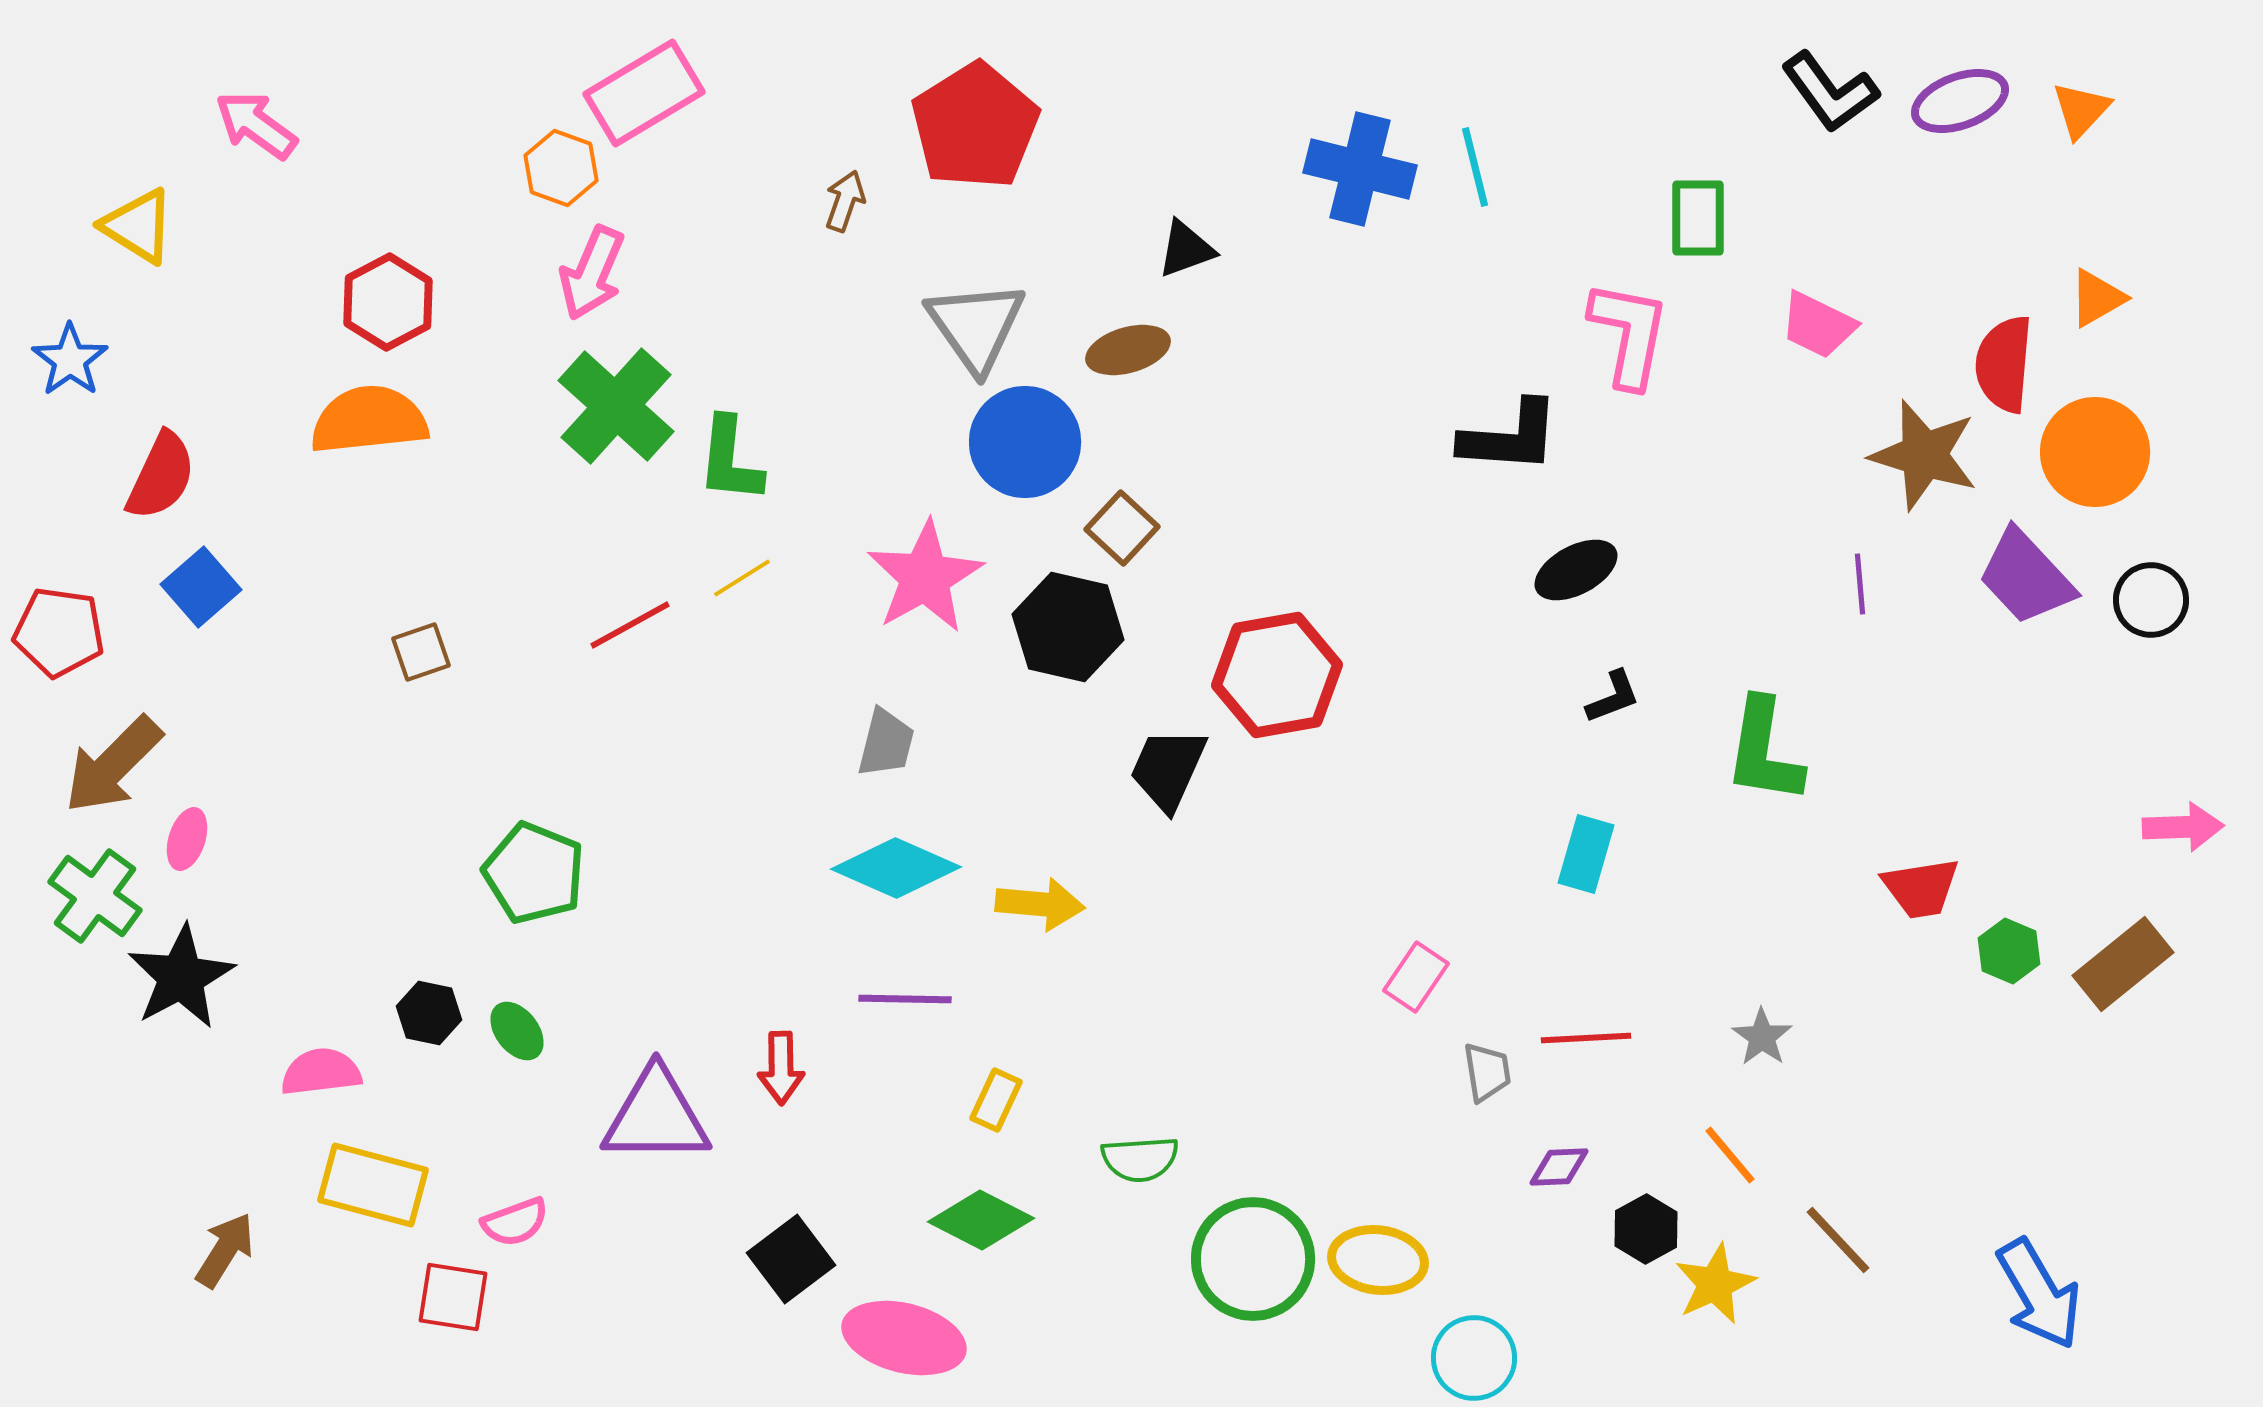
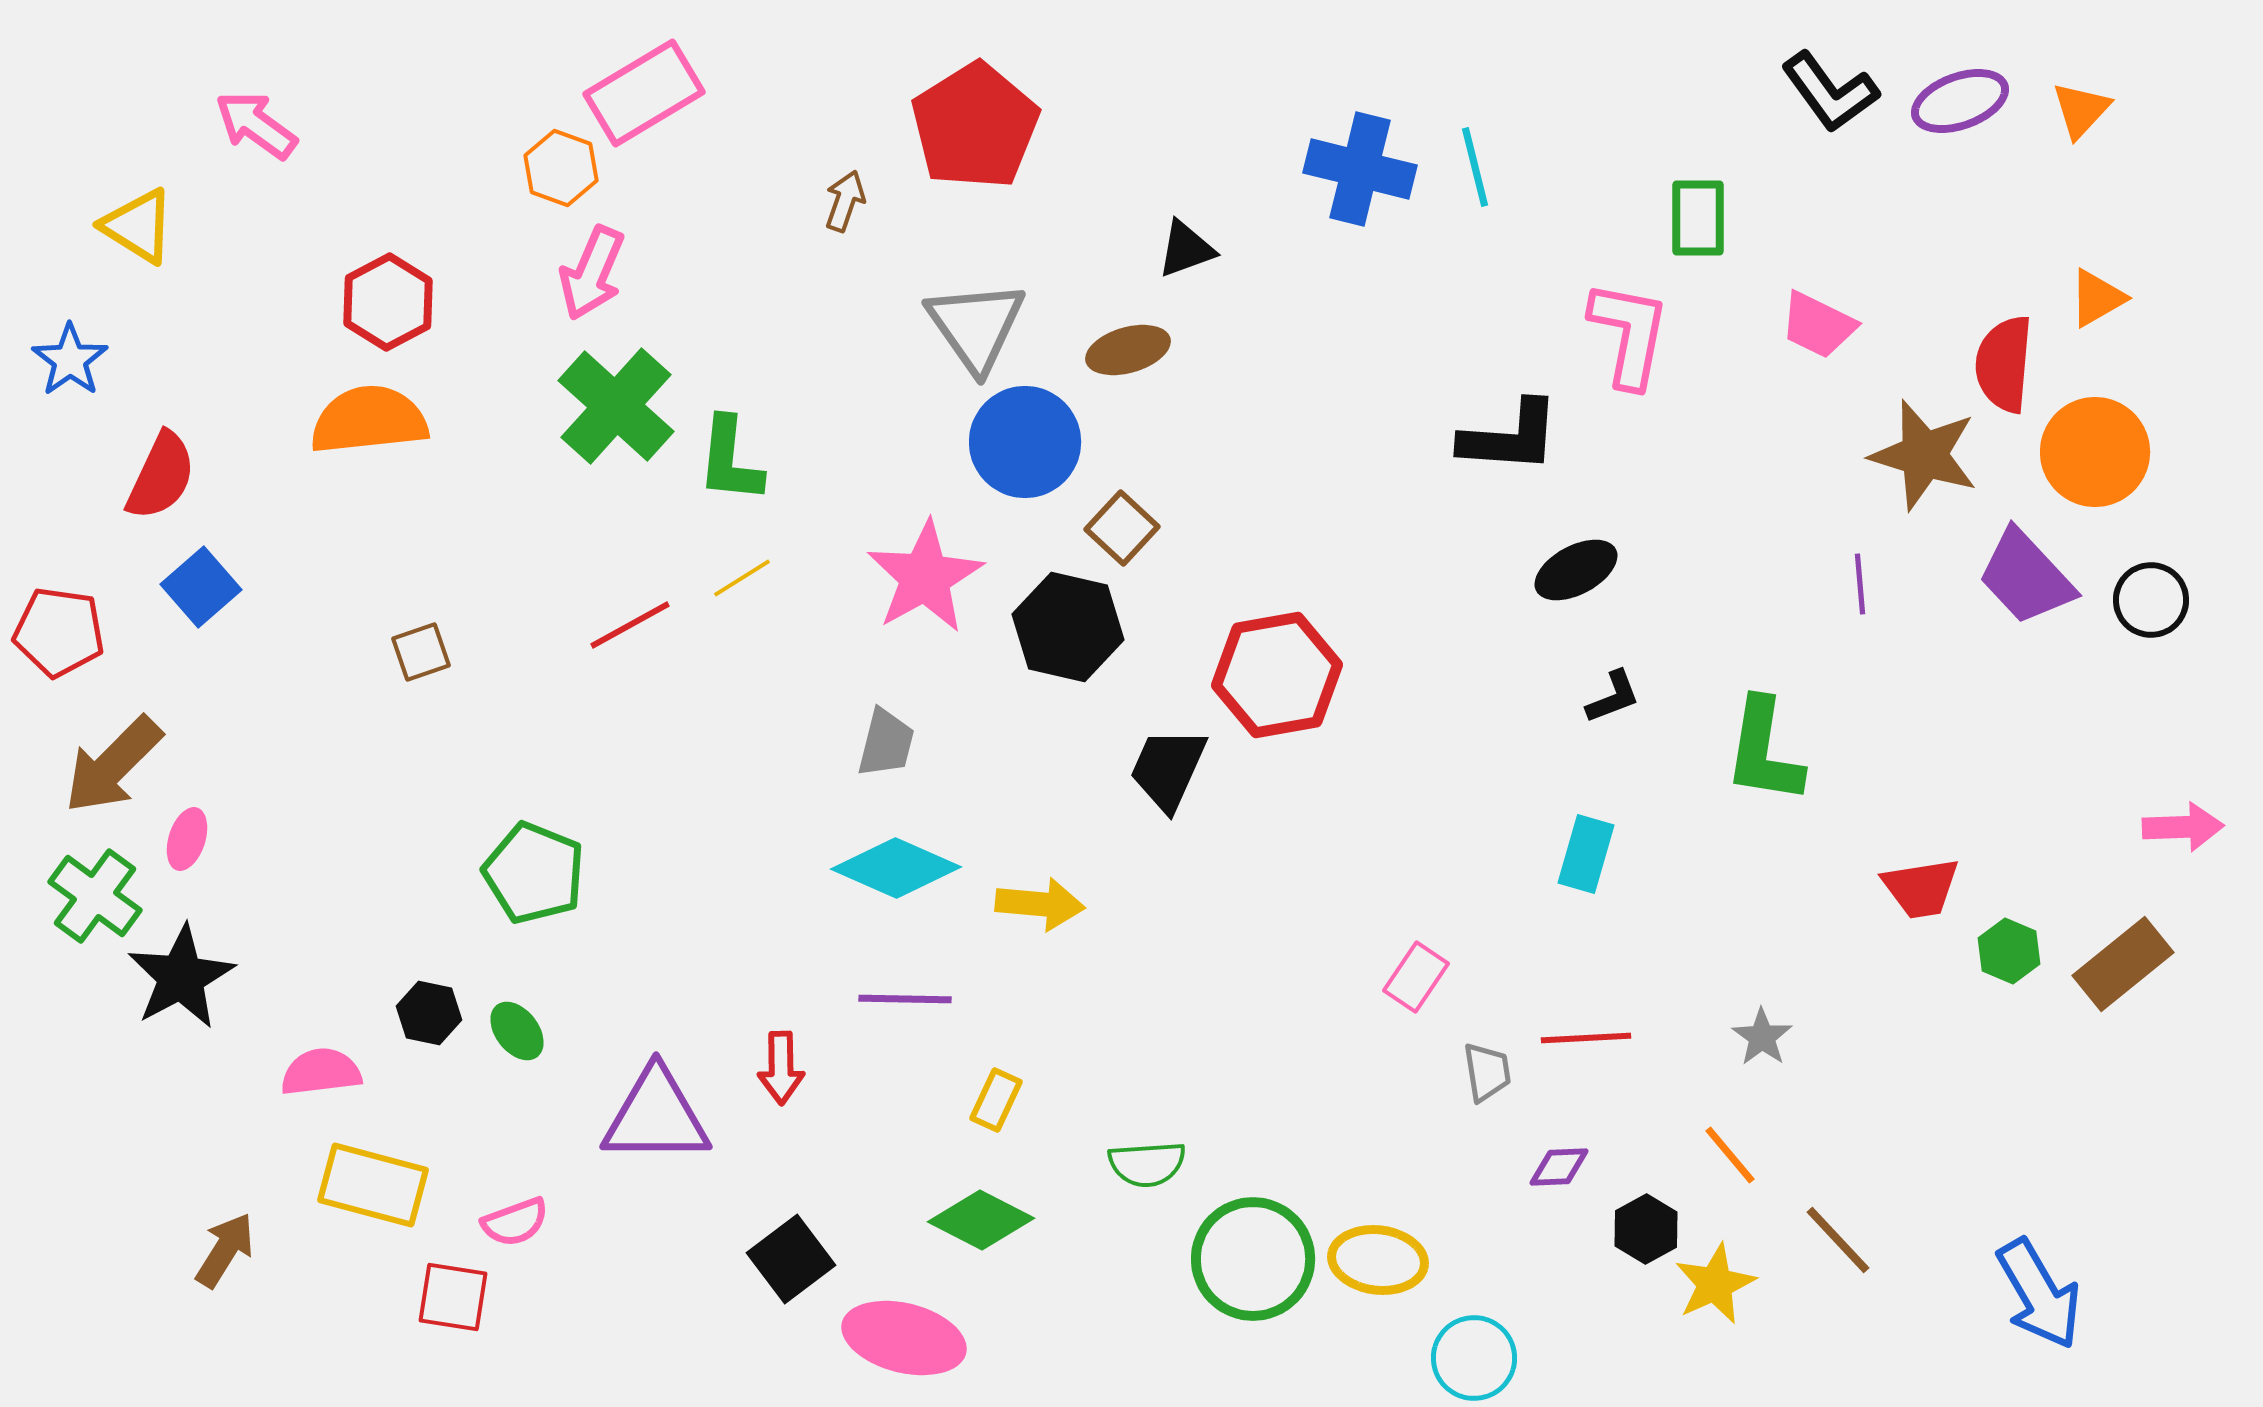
green semicircle at (1140, 1159): moved 7 px right, 5 px down
